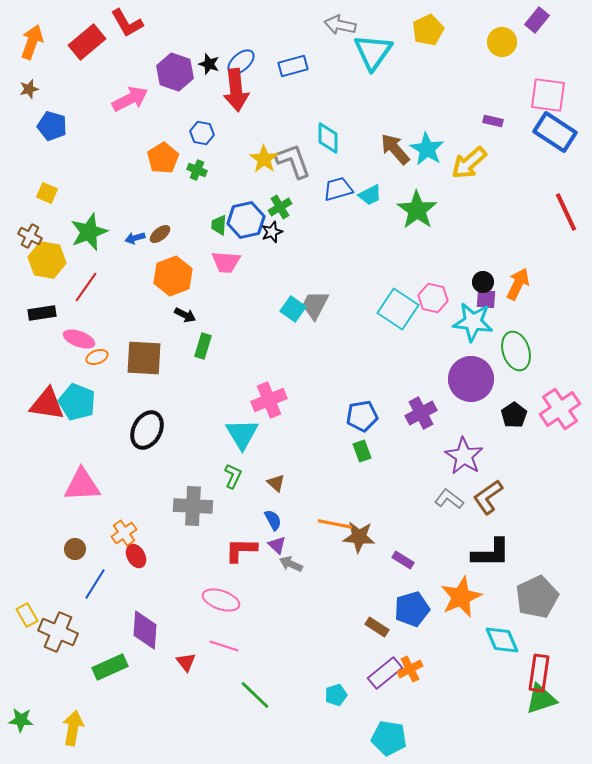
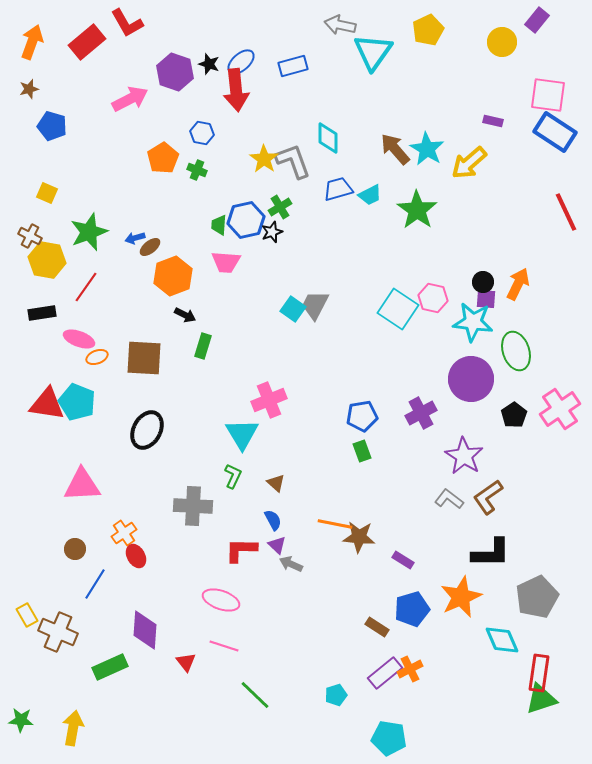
brown ellipse at (160, 234): moved 10 px left, 13 px down
